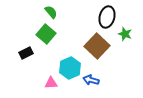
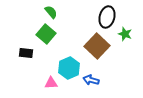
black rectangle: rotated 32 degrees clockwise
cyan hexagon: moved 1 px left
